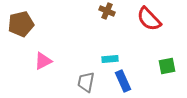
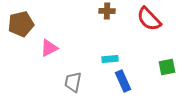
brown cross: rotated 21 degrees counterclockwise
pink triangle: moved 6 px right, 13 px up
green square: moved 1 px down
gray trapezoid: moved 13 px left
